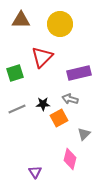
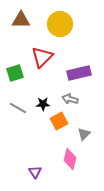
gray line: moved 1 px right, 1 px up; rotated 54 degrees clockwise
orange square: moved 3 px down
